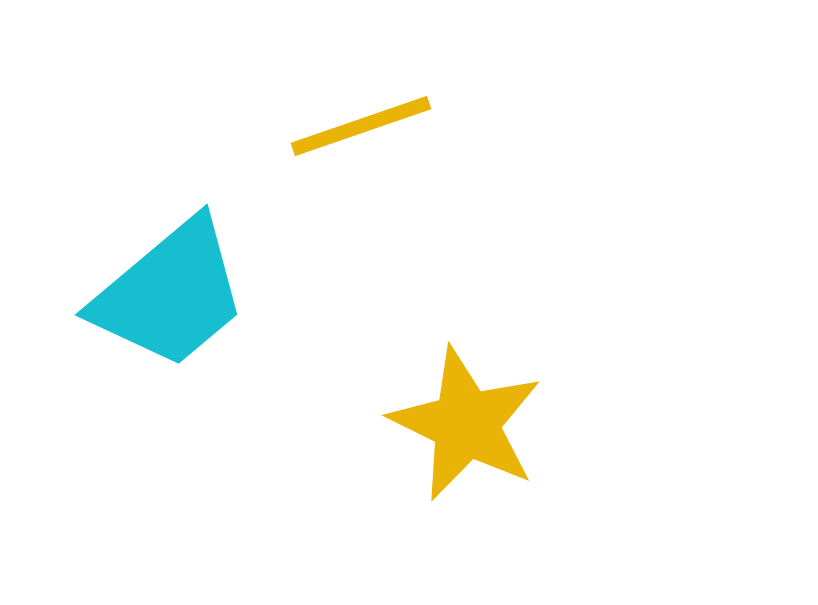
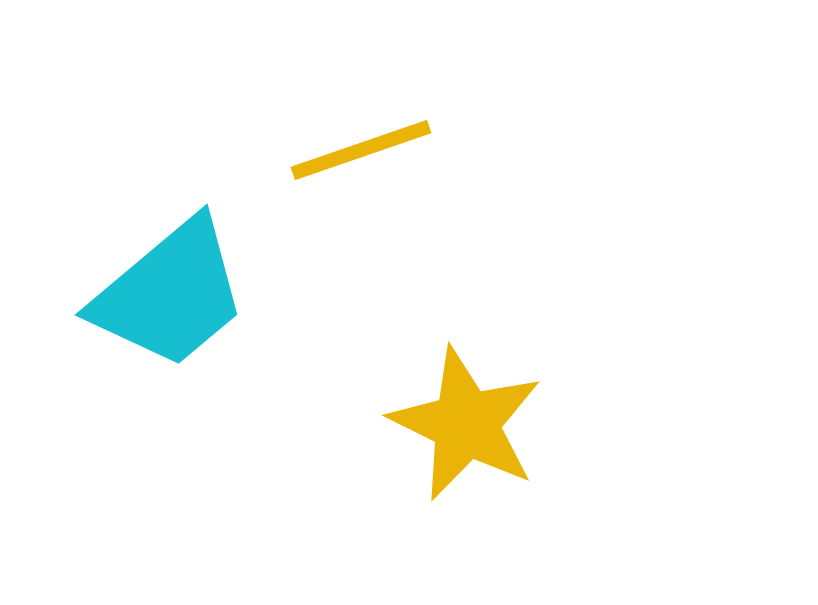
yellow line: moved 24 px down
